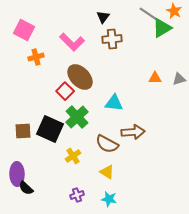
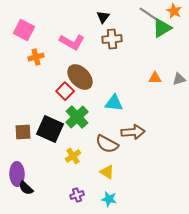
pink L-shape: rotated 15 degrees counterclockwise
brown square: moved 1 px down
